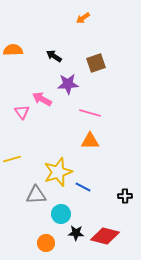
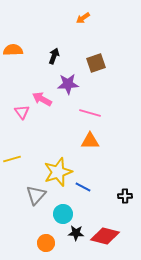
black arrow: rotated 77 degrees clockwise
gray triangle: rotated 45 degrees counterclockwise
cyan circle: moved 2 px right
